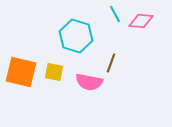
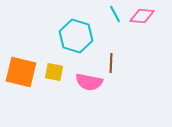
pink diamond: moved 1 px right, 5 px up
brown line: rotated 18 degrees counterclockwise
